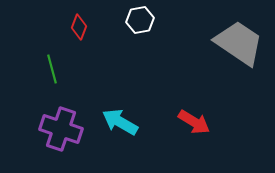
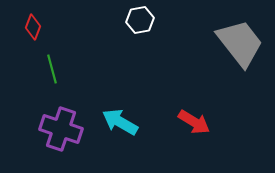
red diamond: moved 46 px left
gray trapezoid: moved 1 px right; rotated 18 degrees clockwise
